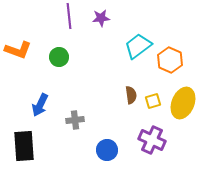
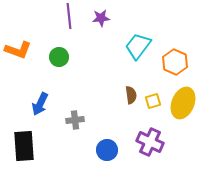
cyan trapezoid: rotated 16 degrees counterclockwise
orange hexagon: moved 5 px right, 2 px down
blue arrow: moved 1 px up
purple cross: moved 2 px left, 2 px down
